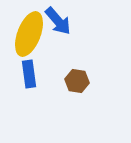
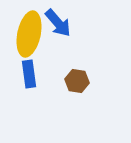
blue arrow: moved 2 px down
yellow ellipse: rotated 9 degrees counterclockwise
